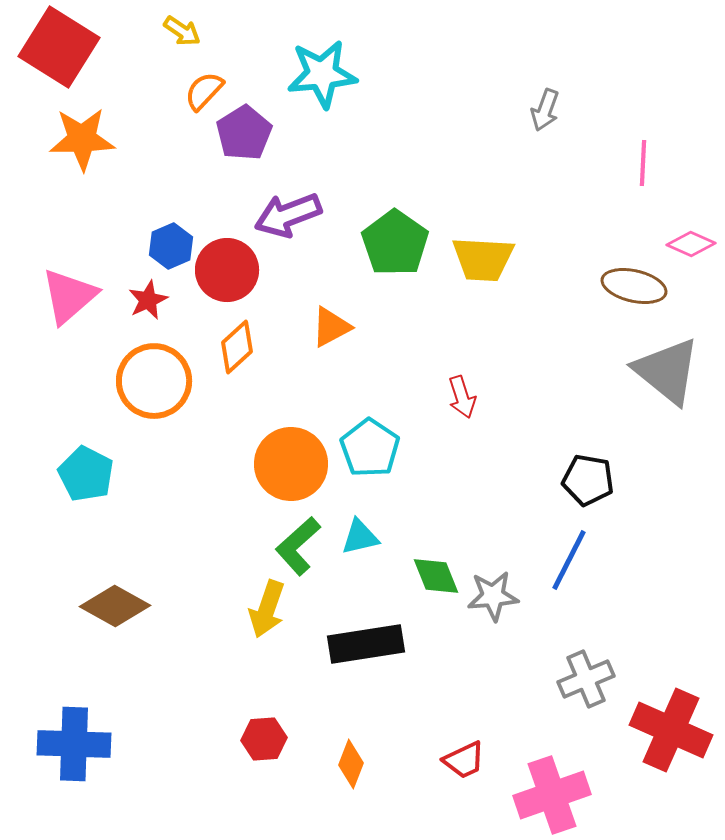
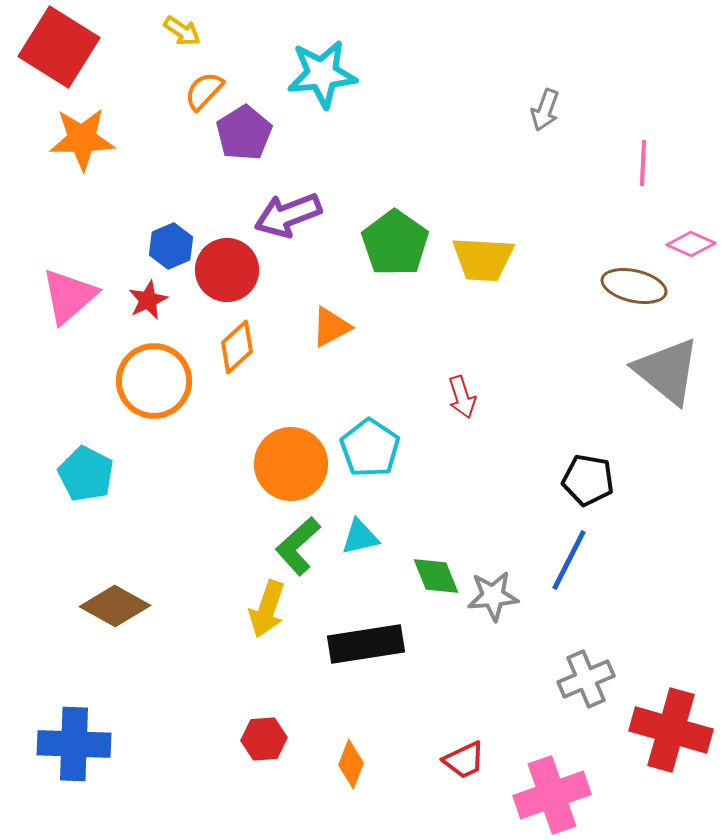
red cross at (671, 730): rotated 8 degrees counterclockwise
